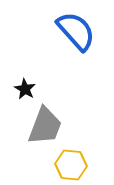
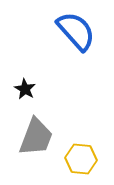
gray trapezoid: moved 9 px left, 11 px down
yellow hexagon: moved 10 px right, 6 px up
